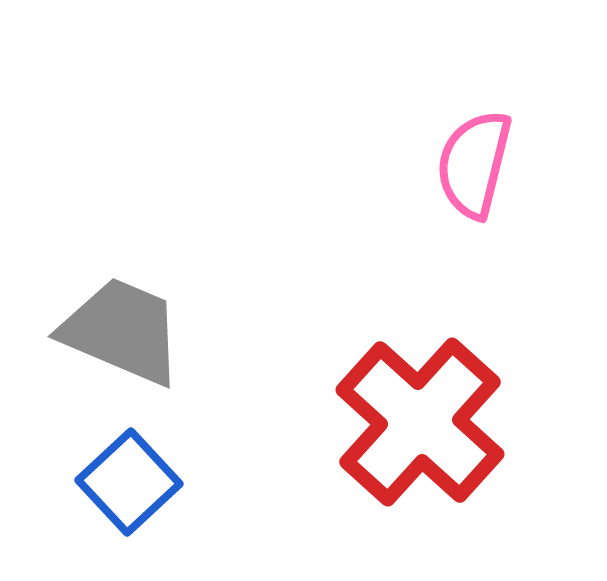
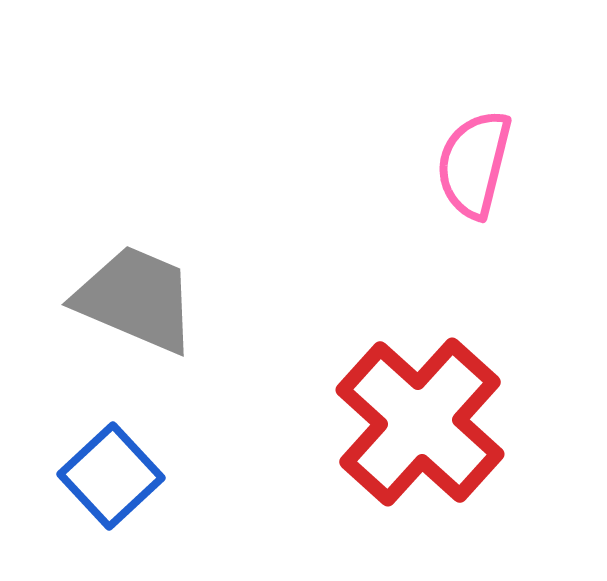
gray trapezoid: moved 14 px right, 32 px up
blue square: moved 18 px left, 6 px up
